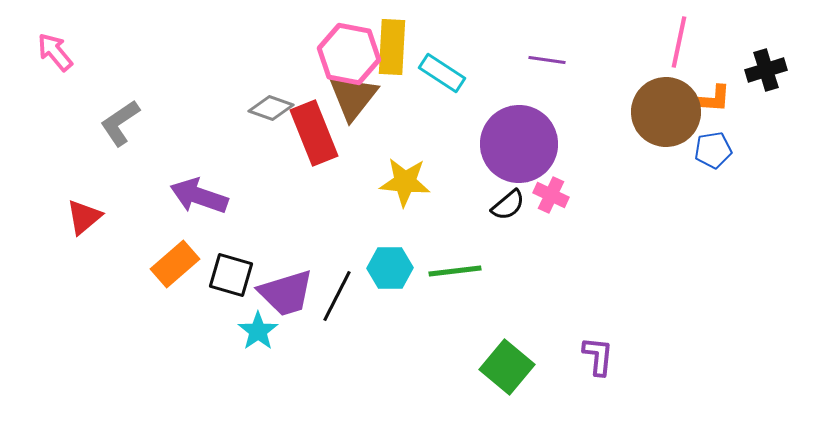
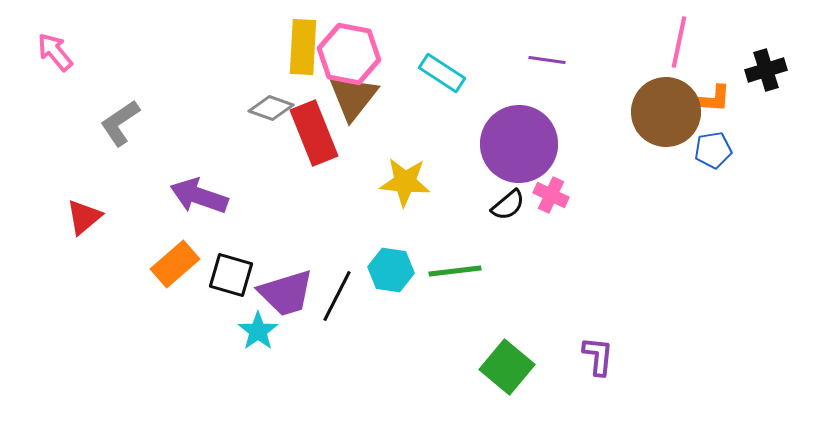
yellow rectangle: moved 89 px left
cyan hexagon: moved 1 px right, 2 px down; rotated 9 degrees clockwise
